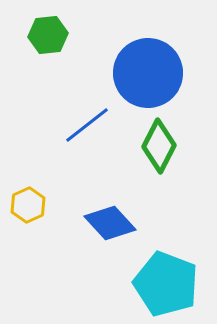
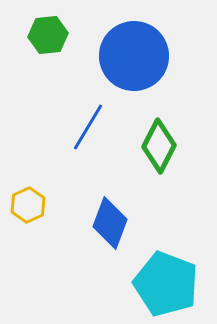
blue circle: moved 14 px left, 17 px up
blue line: moved 1 px right, 2 px down; rotated 21 degrees counterclockwise
blue diamond: rotated 63 degrees clockwise
